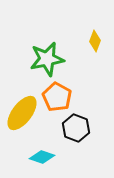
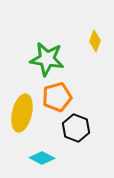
green star: rotated 20 degrees clockwise
orange pentagon: rotated 28 degrees clockwise
yellow ellipse: rotated 24 degrees counterclockwise
cyan diamond: moved 1 px down; rotated 10 degrees clockwise
